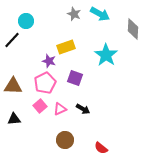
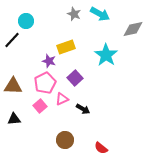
gray diamond: rotated 75 degrees clockwise
purple square: rotated 28 degrees clockwise
pink triangle: moved 2 px right, 10 px up
